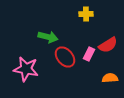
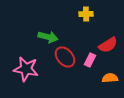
pink rectangle: moved 1 px right, 6 px down
